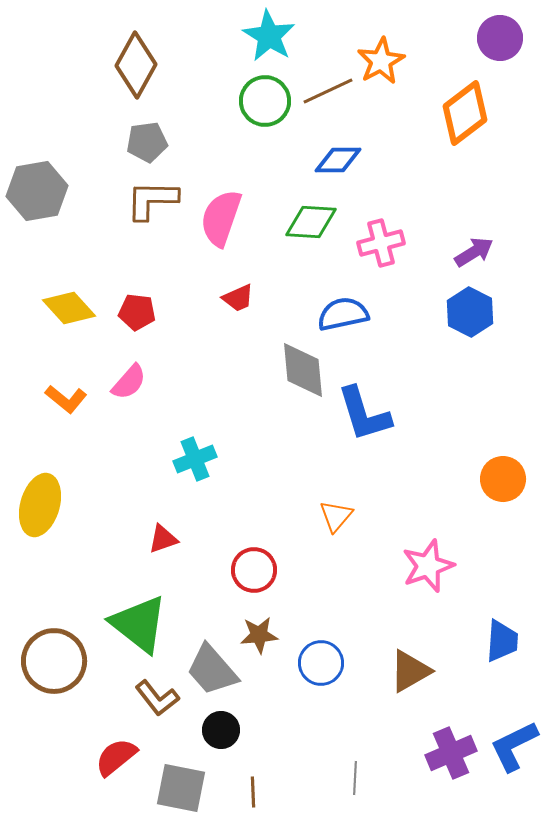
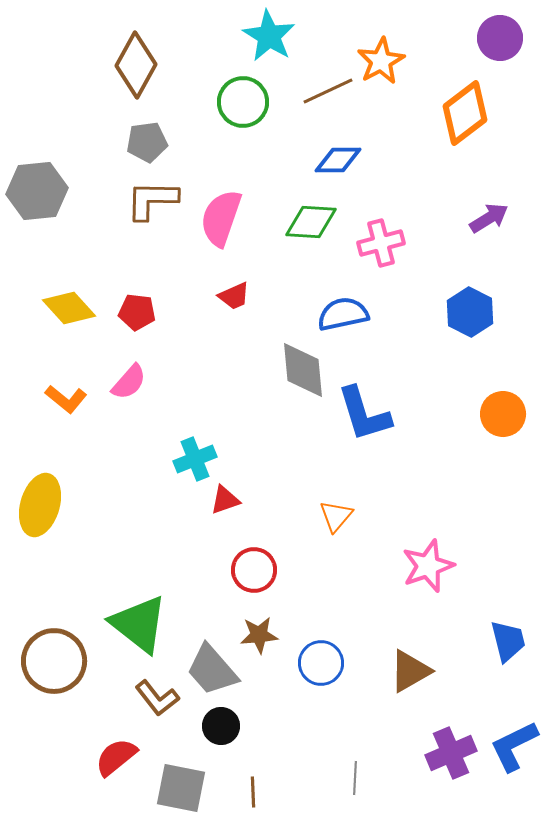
green circle at (265, 101): moved 22 px left, 1 px down
gray hexagon at (37, 191): rotated 4 degrees clockwise
purple arrow at (474, 252): moved 15 px right, 34 px up
red trapezoid at (238, 298): moved 4 px left, 2 px up
orange circle at (503, 479): moved 65 px up
red triangle at (163, 539): moved 62 px right, 39 px up
blue trapezoid at (502, 641): moved 6 px right; rotated 18 degrees counterclockwise
black circle at (221, 730): moved 4 px up
